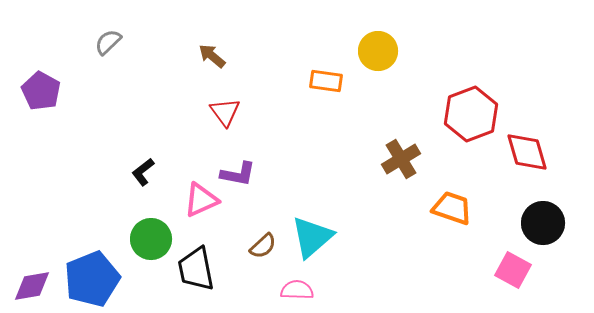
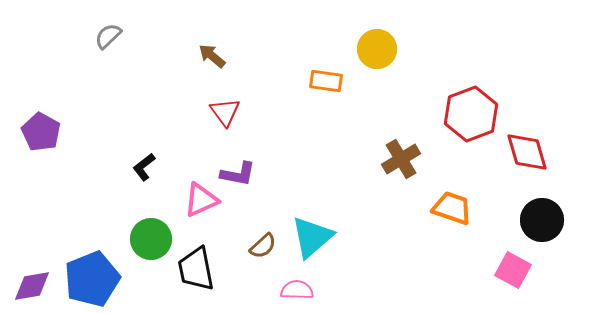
gray semicircle: moved 6 px up
yellow circle: moved 1 px left, 2 px up
purple pentagon: moved 41 px down
black L-shape: moved 1 px right, 5 px up
black circle: moved 1 px left, 3 px up
